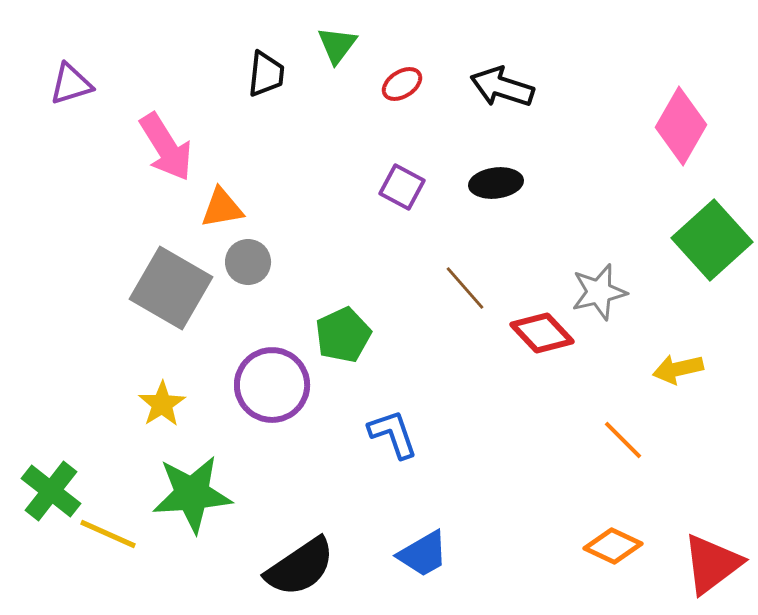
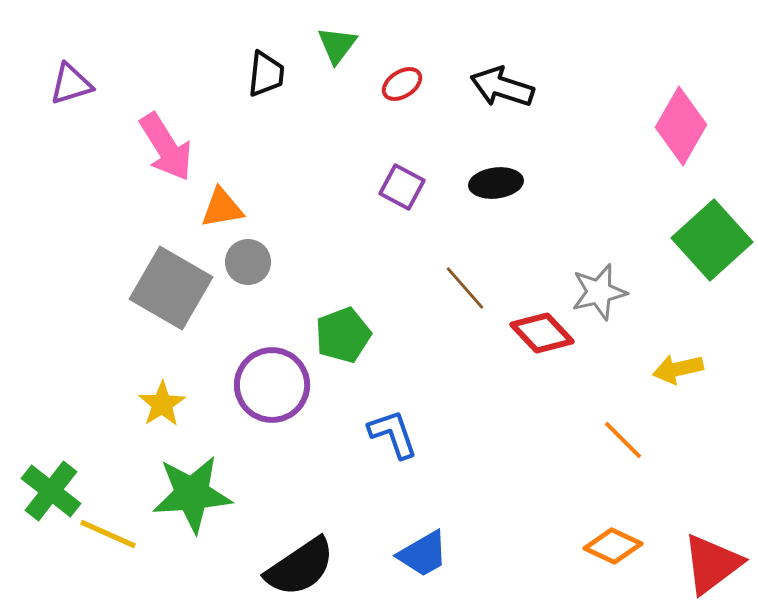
green pentagon: rotated 4 degrees clockwise
